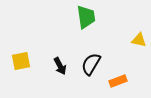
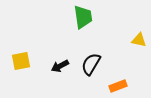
green trapezoid: moved 3 px left
black arrow: rotated 90 degrees clockwise
orange rectangle: moved 5 px down
